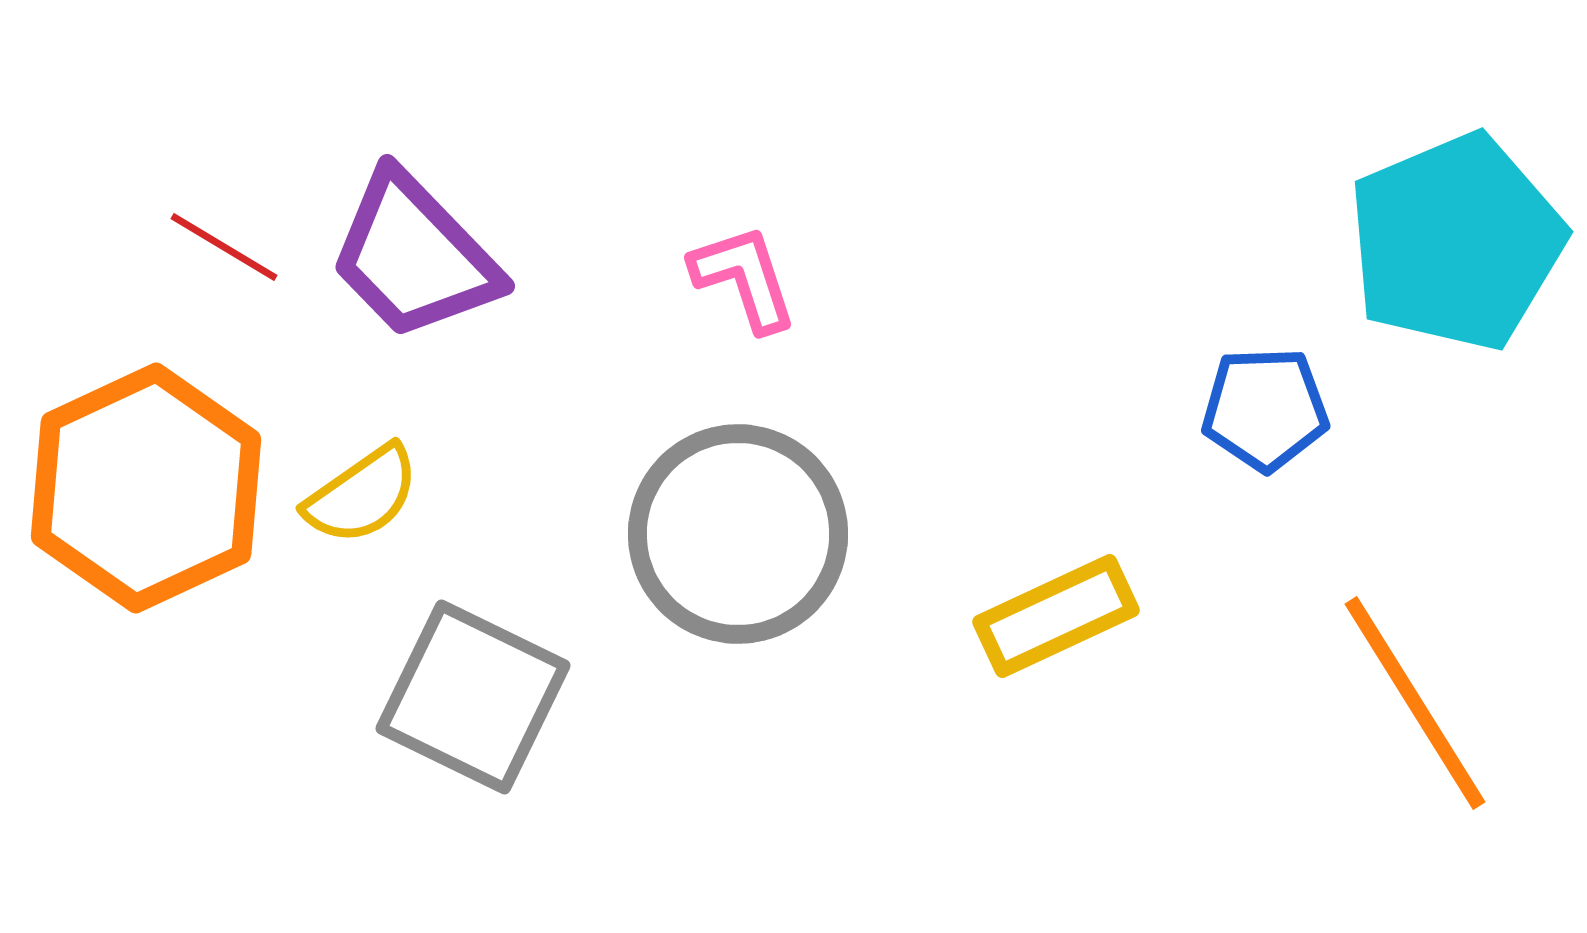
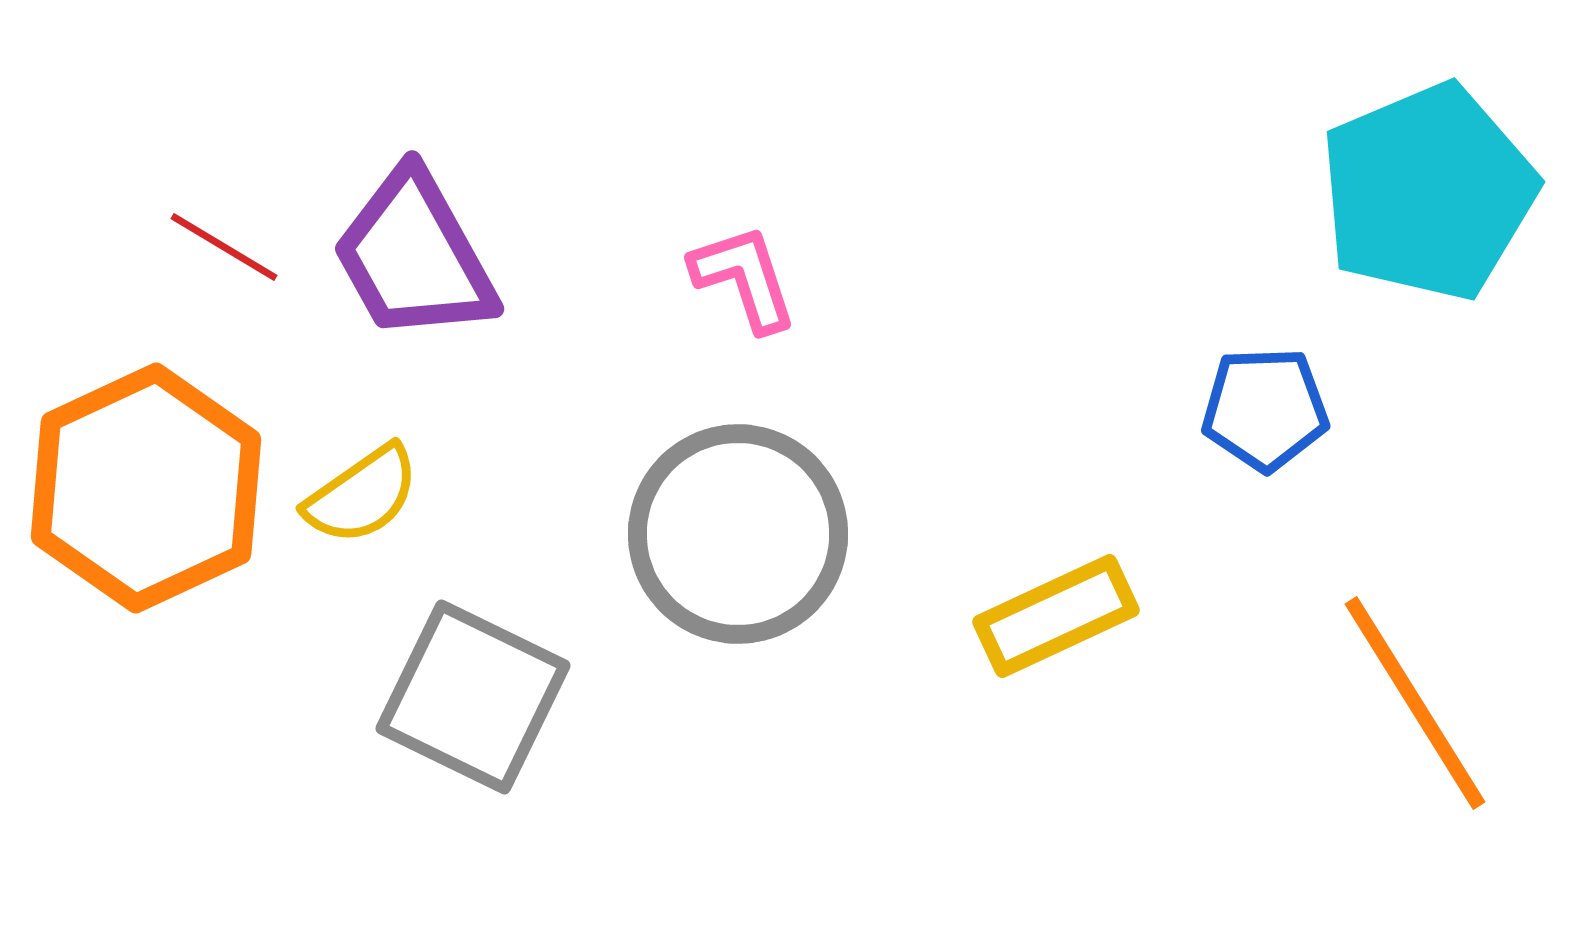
cyan pentagon: moved 28 px left, 50 px up
purple trapezoid: rotated 15 degrees clockwise
